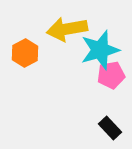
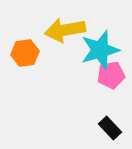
yellow arrow: moved 2 px left, 1 px down
orange hexagon: rotated 20 degrees clockwise
